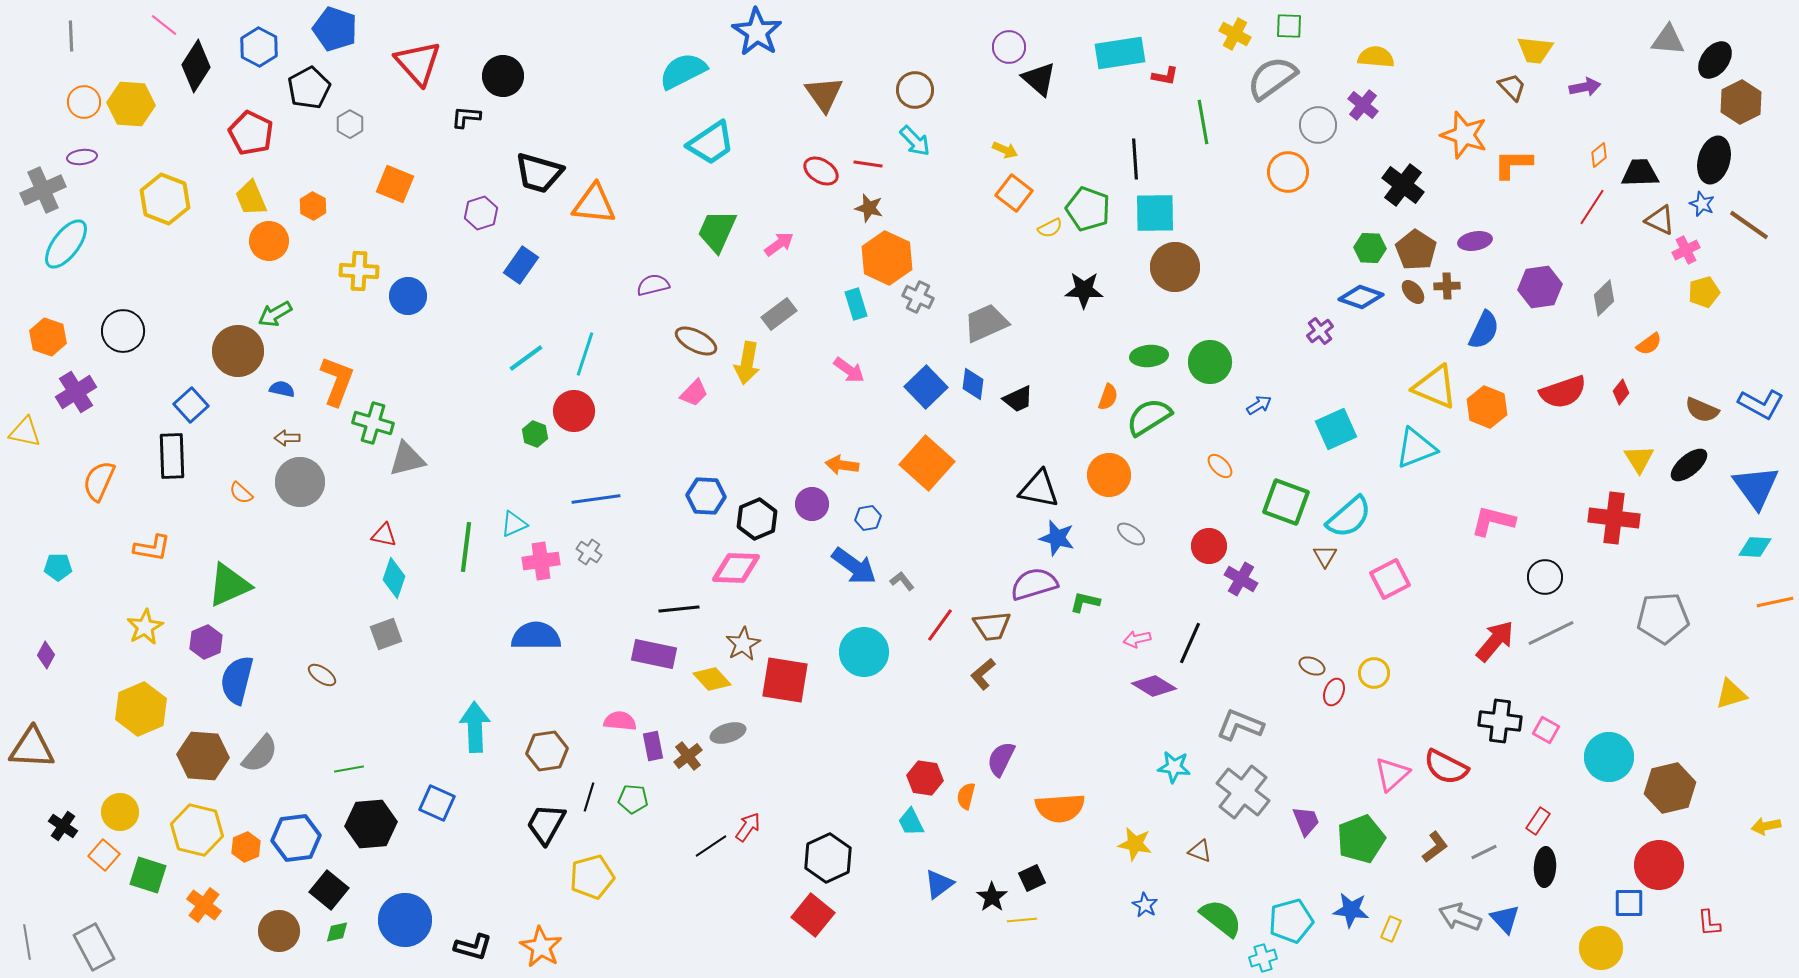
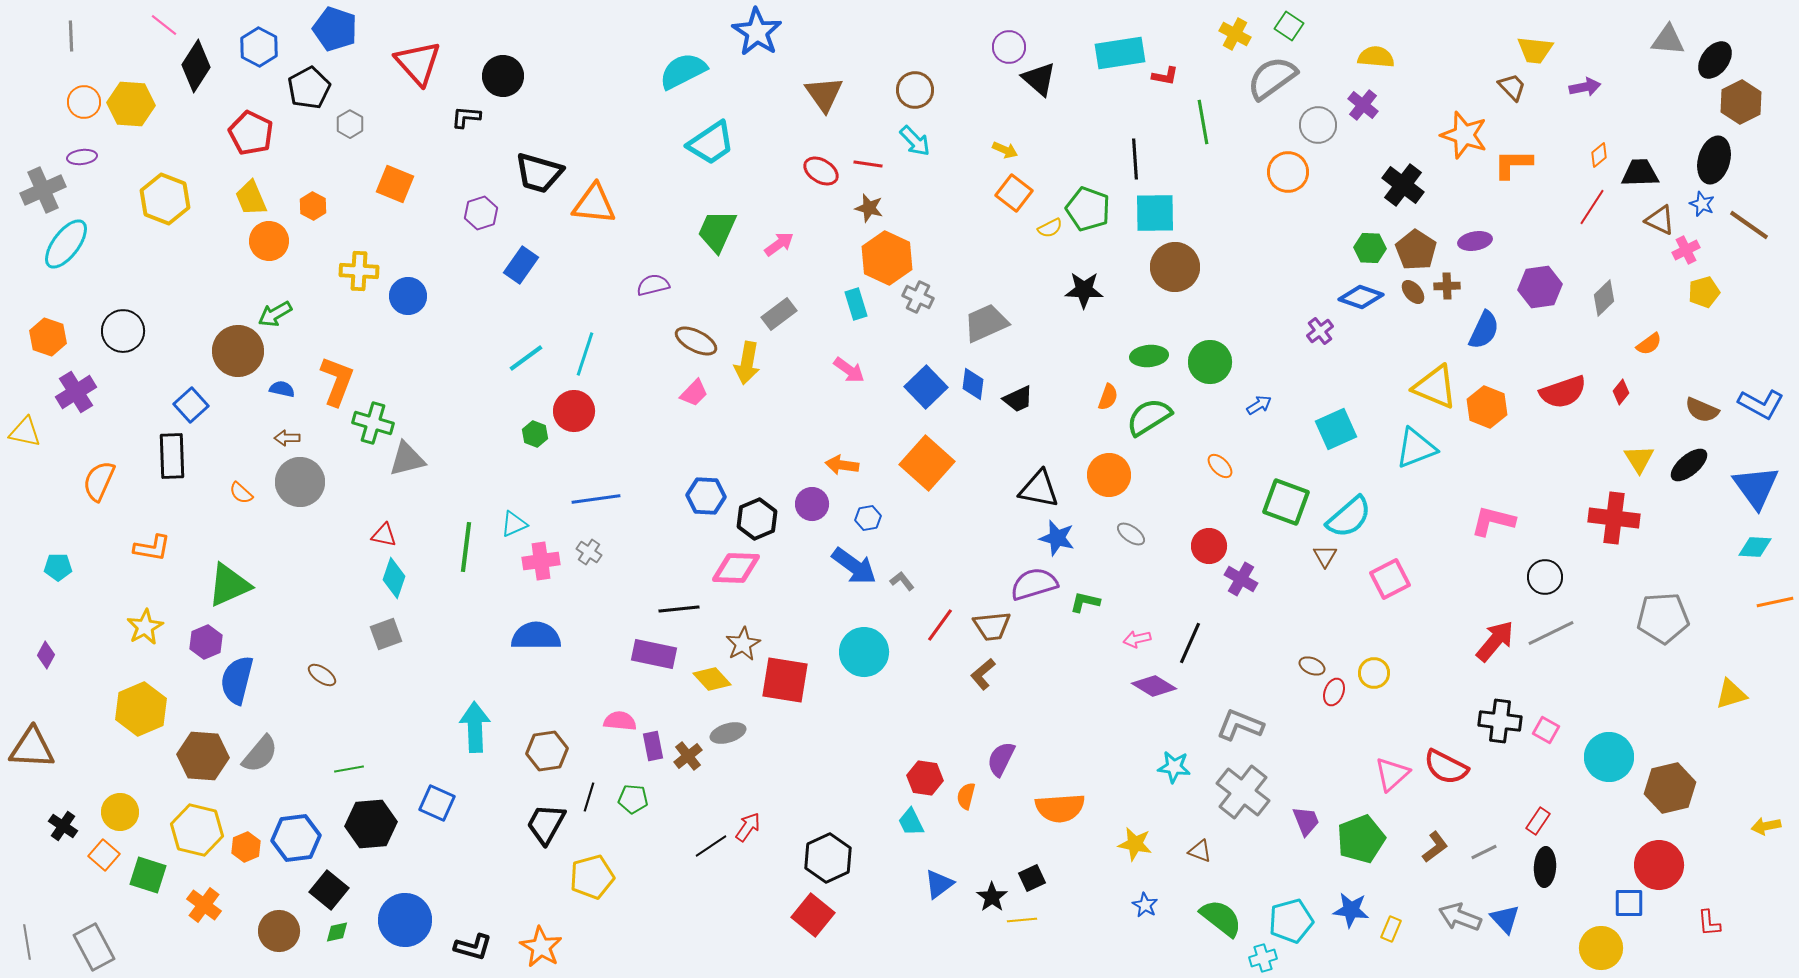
green square at (1289, 26): rotated 32 degrees clockwise
